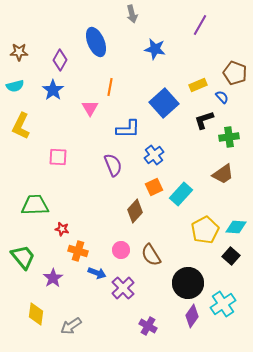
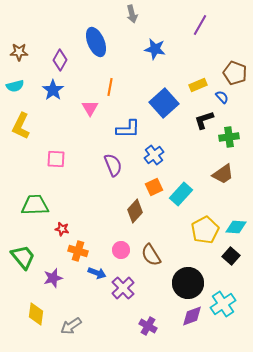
pink square at (58, 157): moved 2 px left, 2 px down
purple star at (53, 278): rotated 18 degrees clockwise
purple diamond at (192, 316): rotated 35 degrees clockwise
